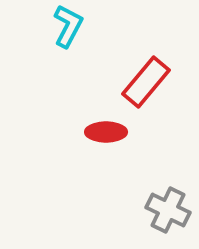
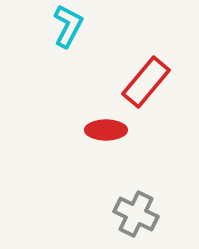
red ellipse: moved 2 px up
gray cross: moved 32 px left, 4 px down
